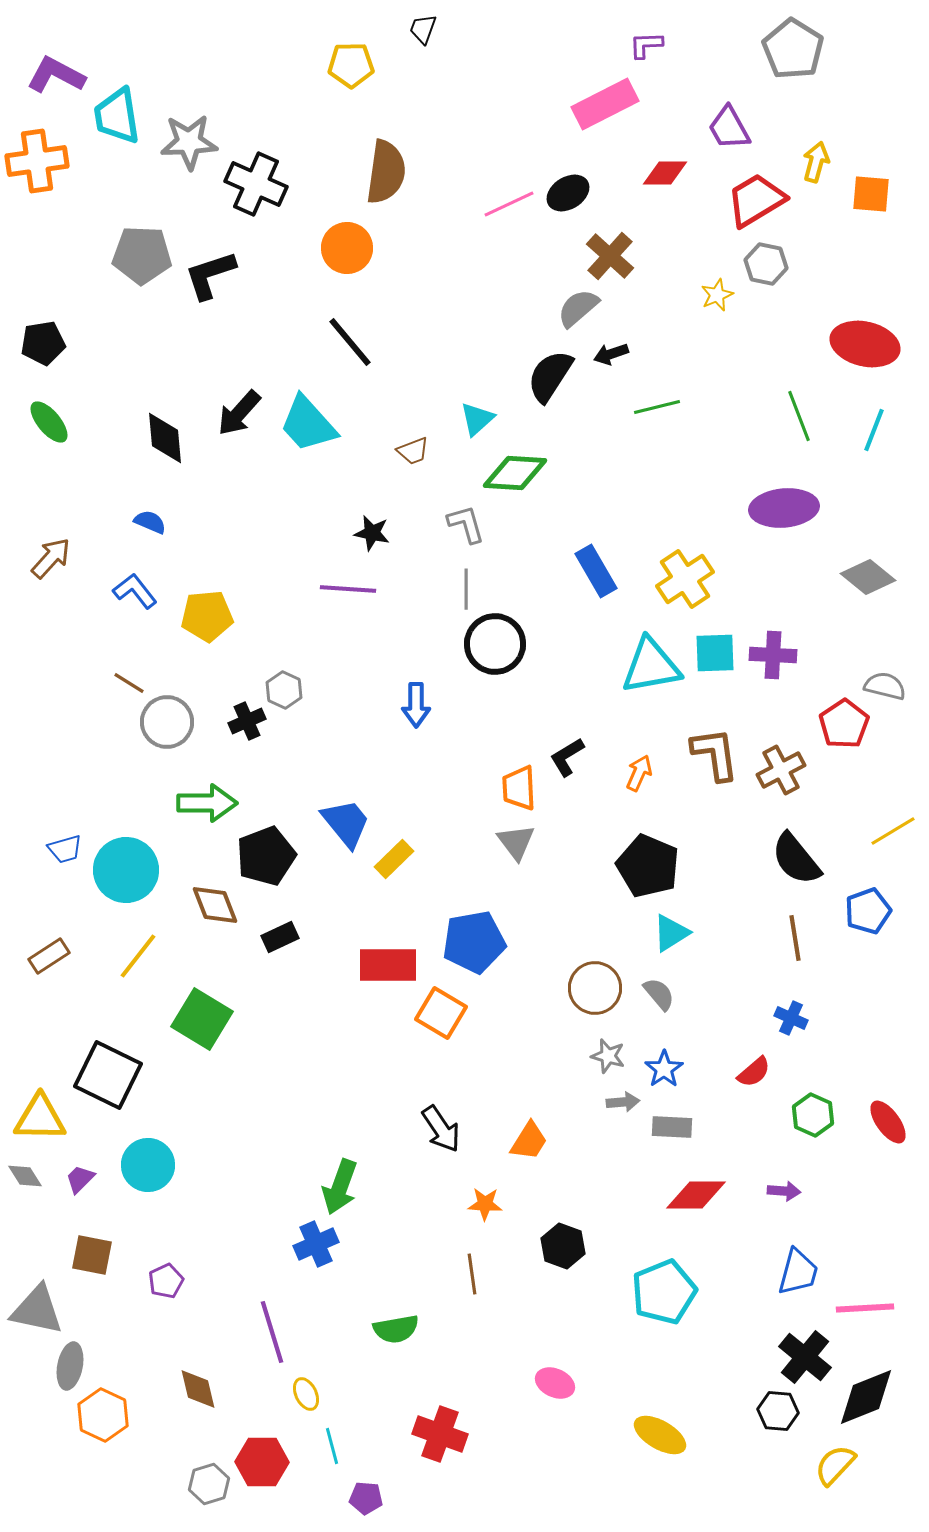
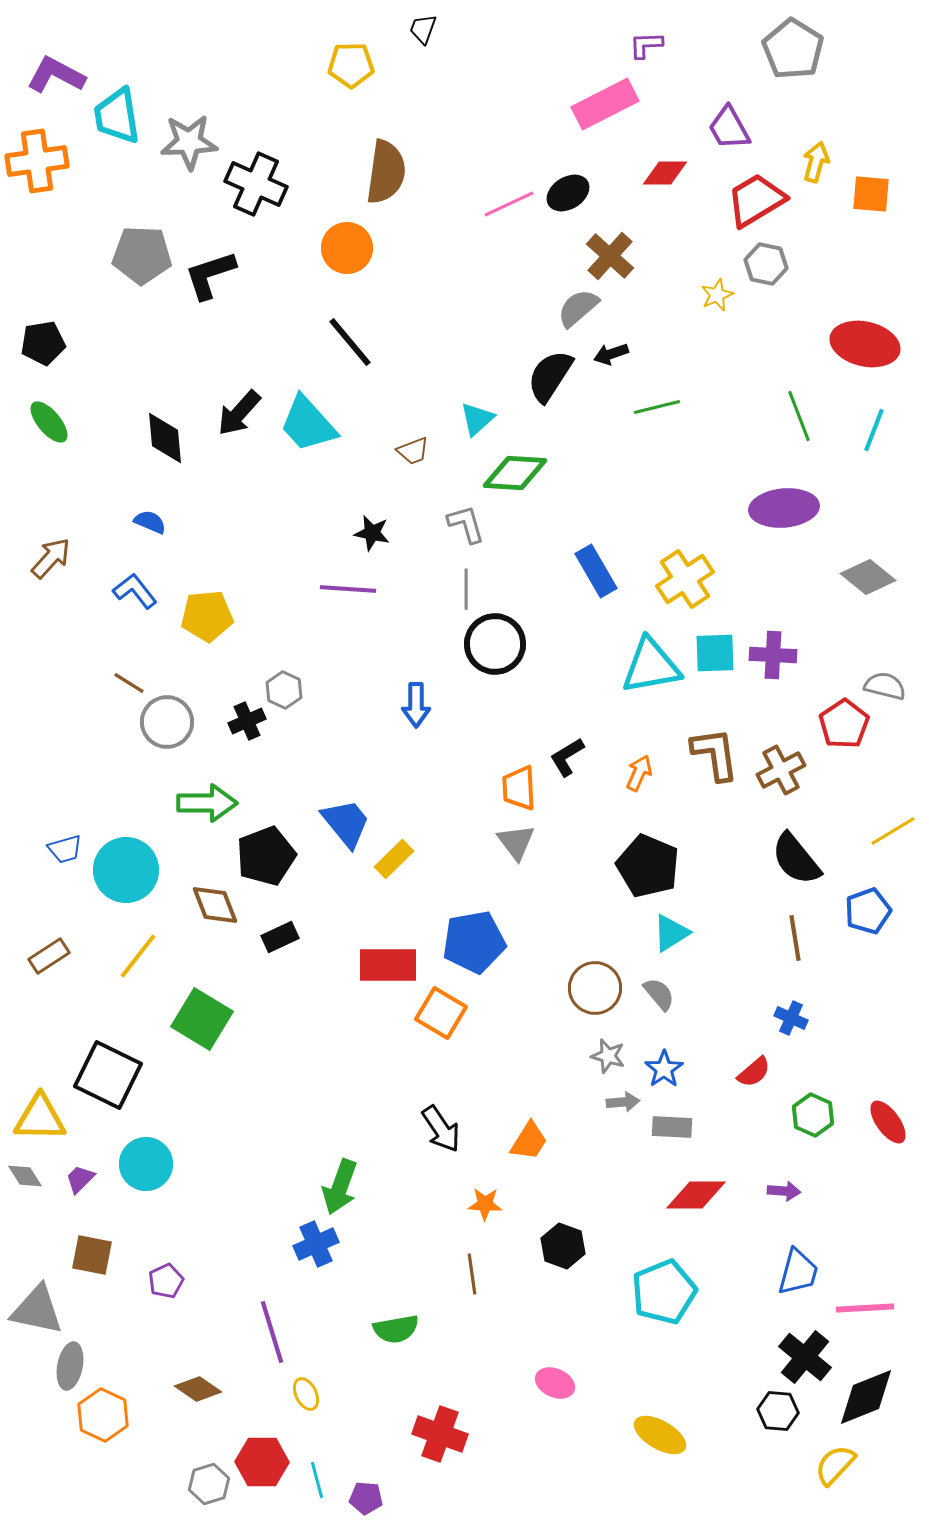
cyan circle at (148, 1165): moved 2 px left, 1 px up
brown diamond at (198, 1389): rotated 42 degrees counterclockwise
cyan line at (332, 1446): moved 15 px left, 34 px down
